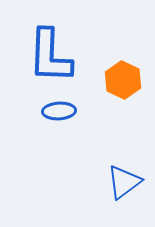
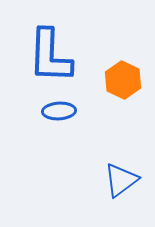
blue triangle: moved 3 px left, 2 px up
